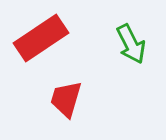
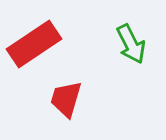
red rectangle: moved 7 px left, 6 px down
